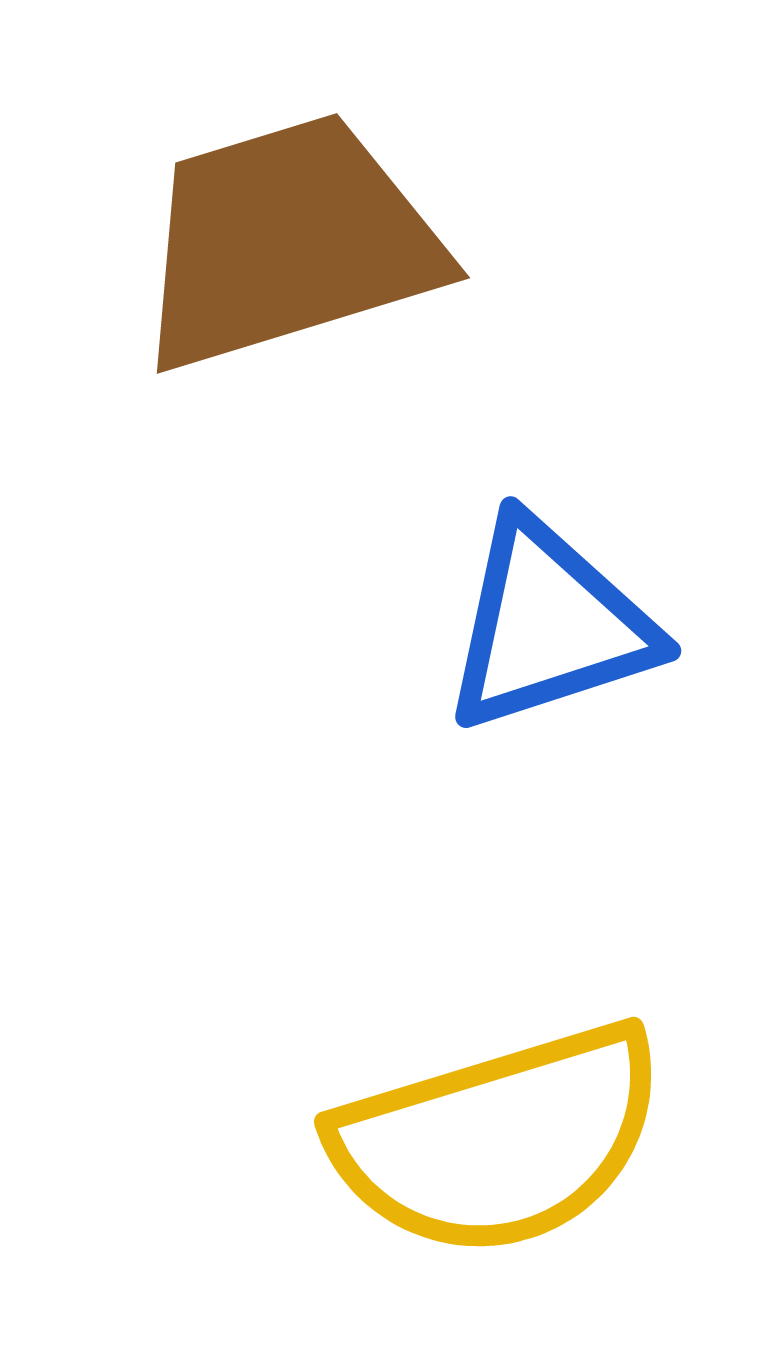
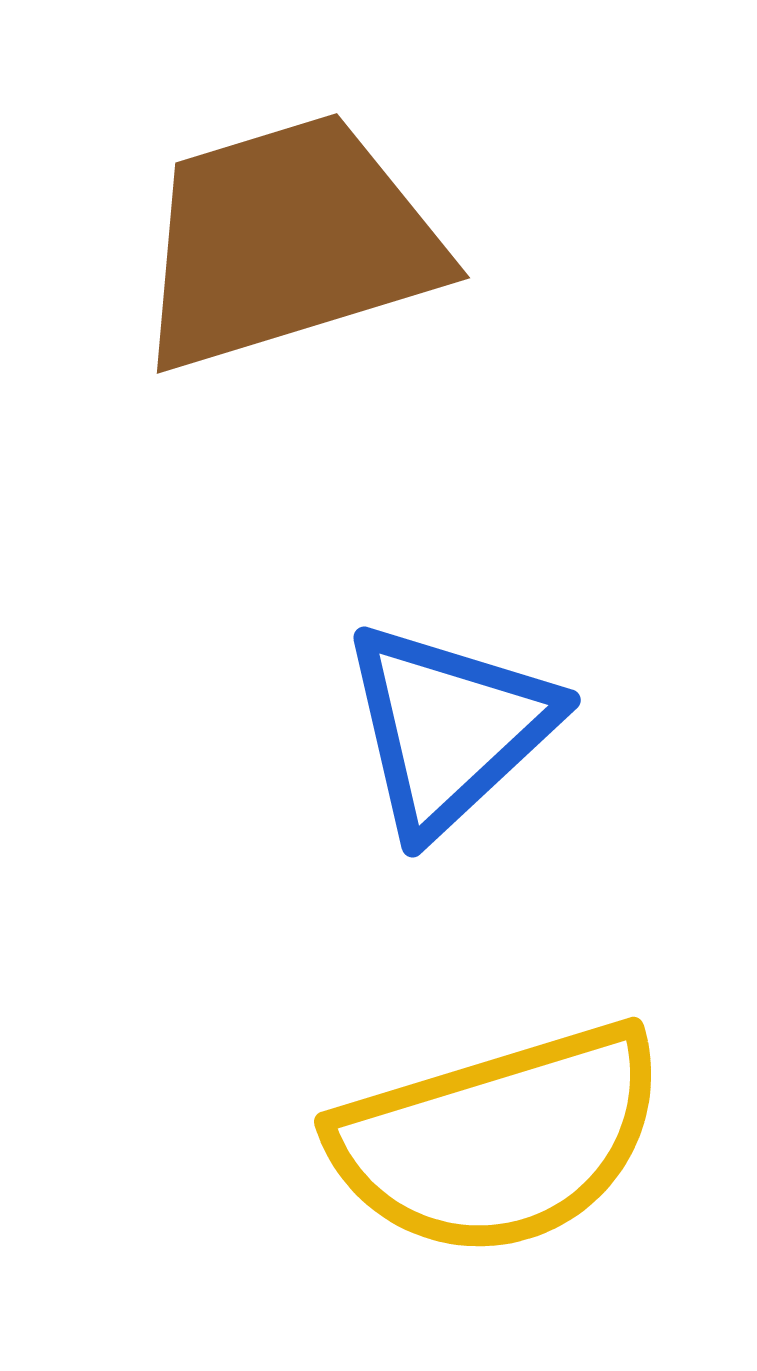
blue triangle: moved 100 px left, 103 px down; rotated 25 degrees counterclockwise
